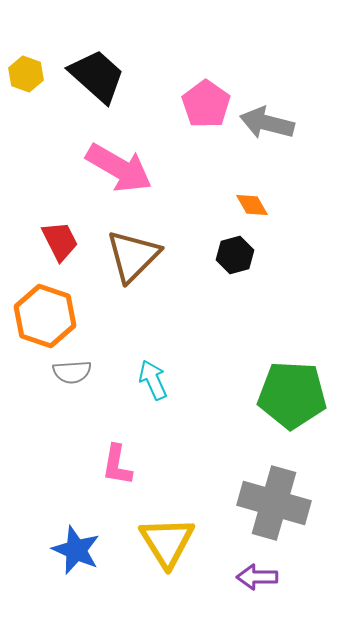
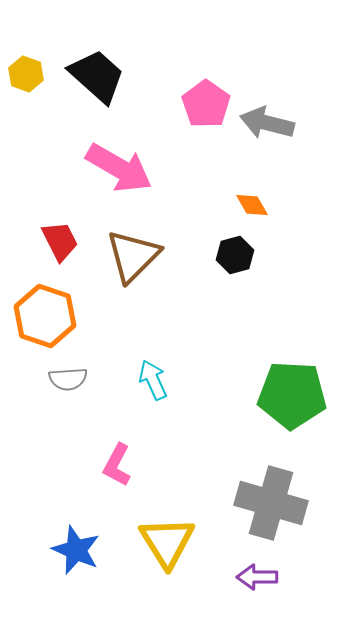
gray semicircle: moved 4 px left, 7 px down
pink L-shape: rotated 18 degrees clockwise
gray cross: moved 3 px left
